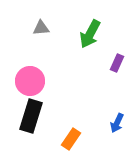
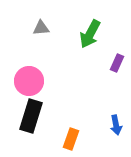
pink circle: moved 1 px left
blue arrow: moved 1 px left, 2 px down; rotated 36 degrees counterclockwise
orange rectangle: rotated 15 degrees counterclockwise
